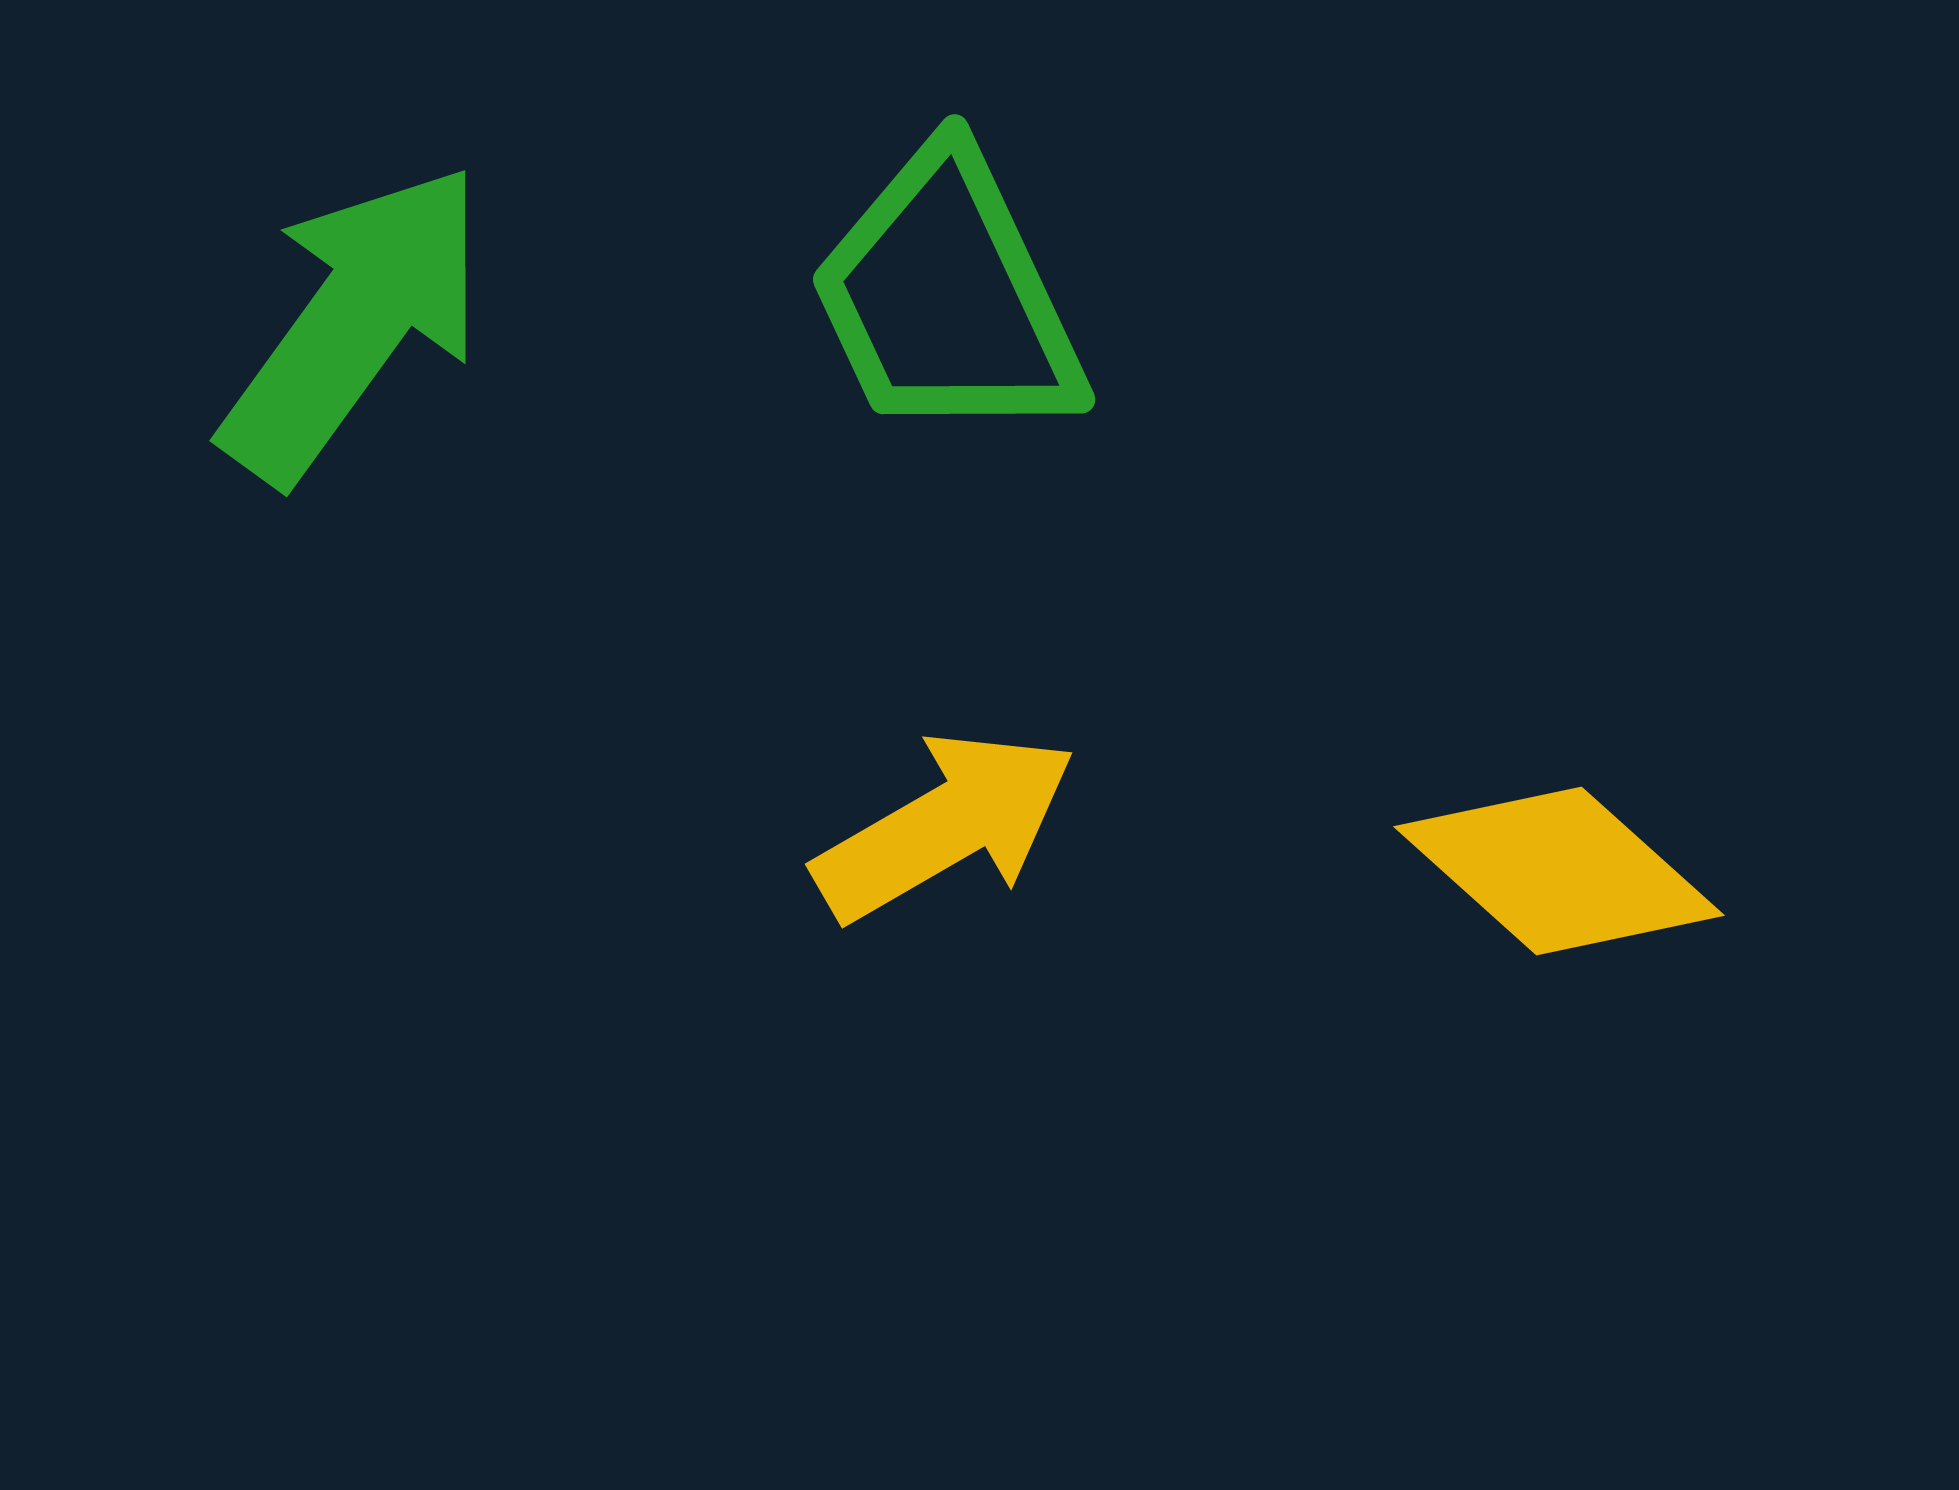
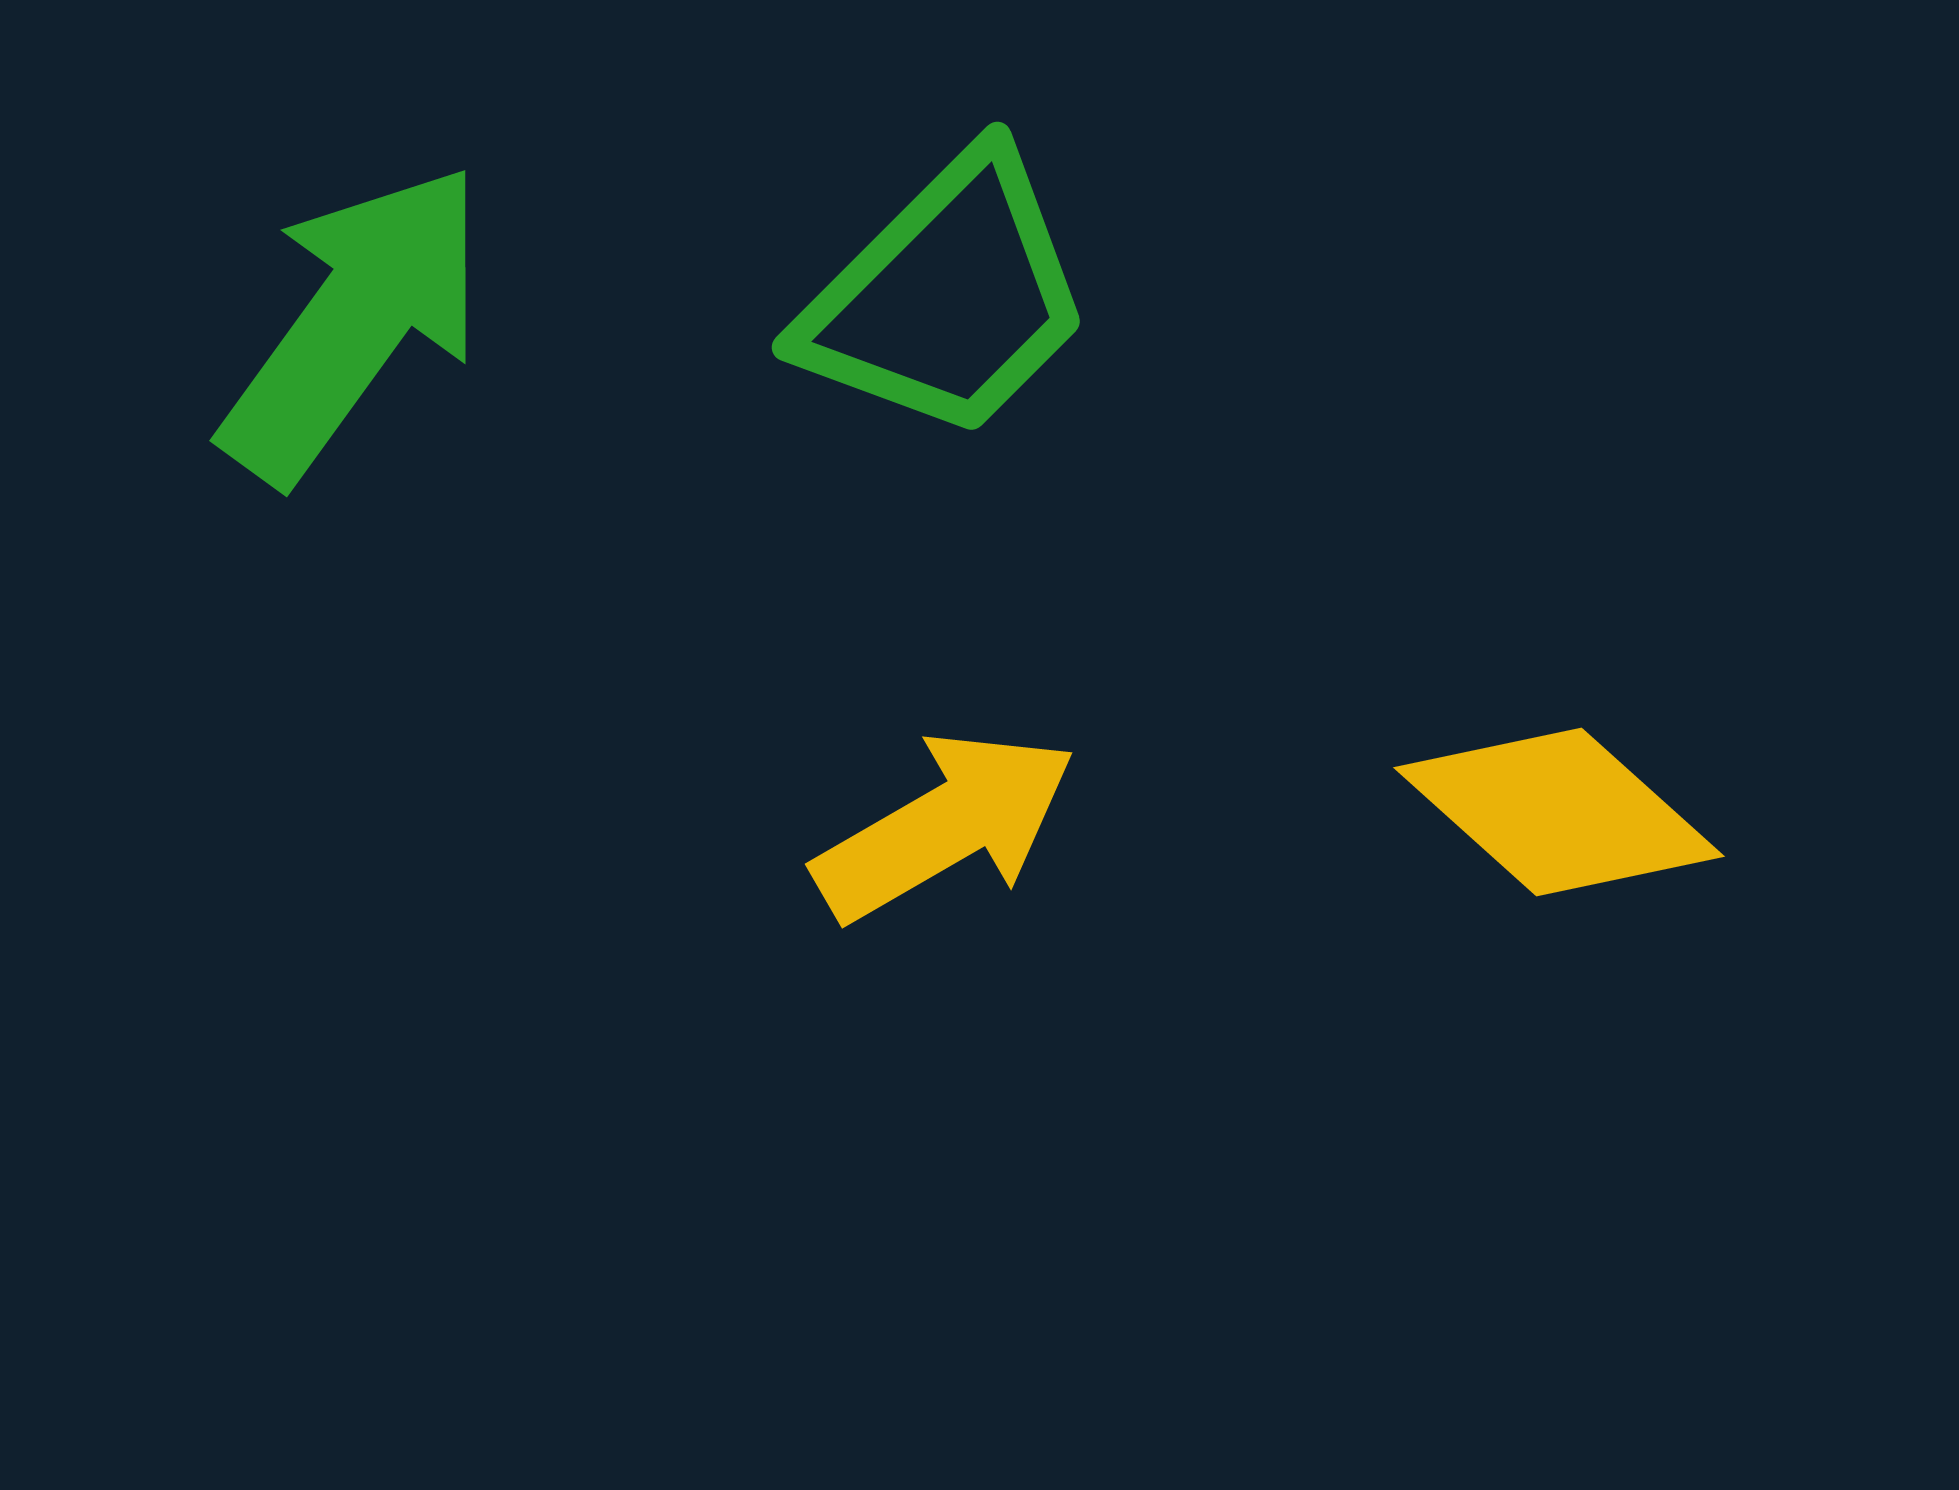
green trapezoid: rotated 110 degrees counterclockwise
yellow diamond: moved 59 px up
